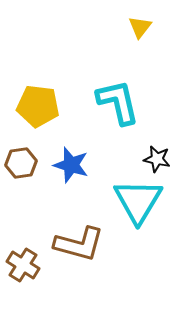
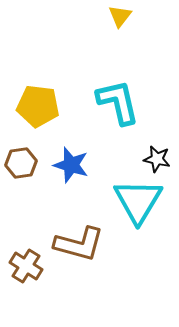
yellow triangle: moved 20 px left, 11 px up
brown cross: moved 3 px right, 1 px down
